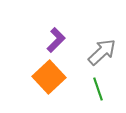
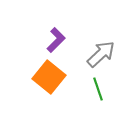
gray arrow: moved 1 px left, 2 px down
orange square: rotated 8 degrees counterclockwise
